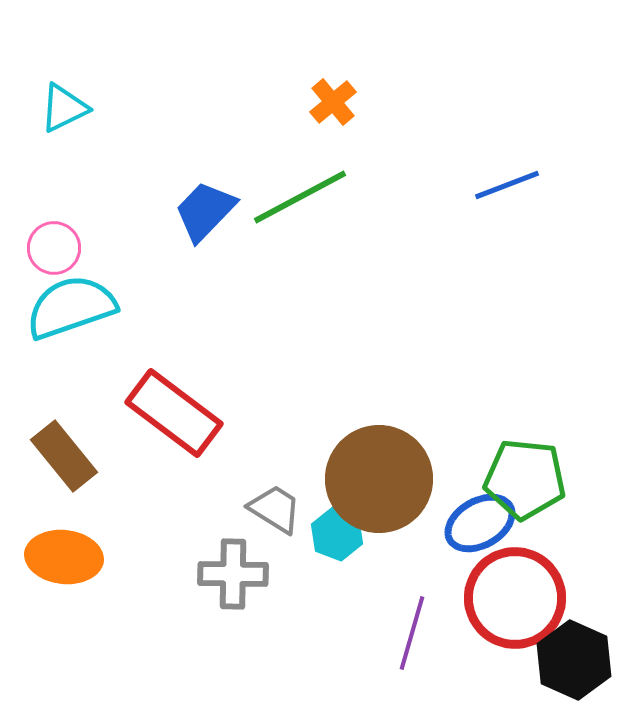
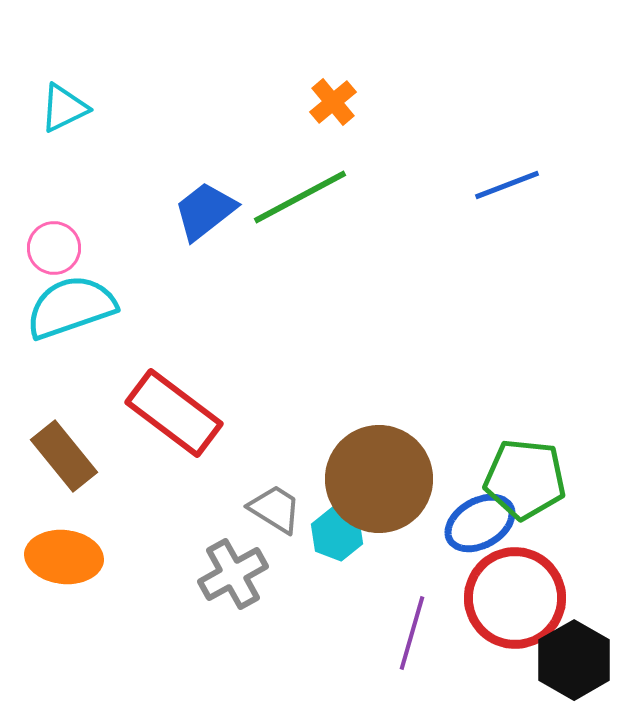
blue trapezoid: rotated 8 degrees clockwise
gray cross: rotated 30 degrees counterclockwise
black hexagon: rotated 6 degrees clockwise
